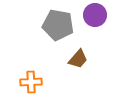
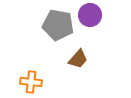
purple circle: moved 5 px left
orange cross: rotated 10 degrees clockwise
